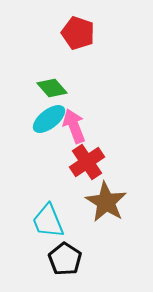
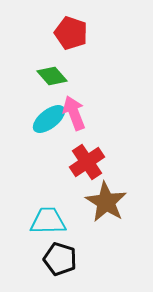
red pentagon: moved 7 px left
green diamond: moved 12 px up
pink arrow: moved 13 px up
cyan trapezoid: rotated 111 degrees clockwise
black pentagon: moved 5 px left; rotated 16 degrees counterclockwise
